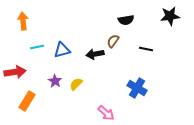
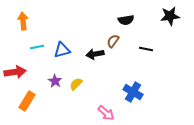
blue cross: moved 4 px left, 4 px down
